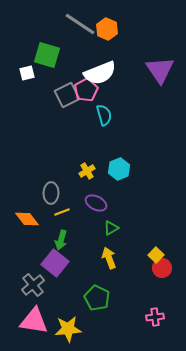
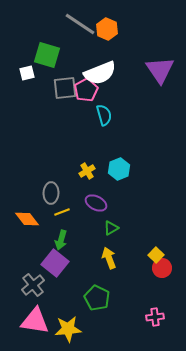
gray square: moved 2 px left, 7 px up; rotated 20 degrees clockwise
pink triangle: moved 1 px right
